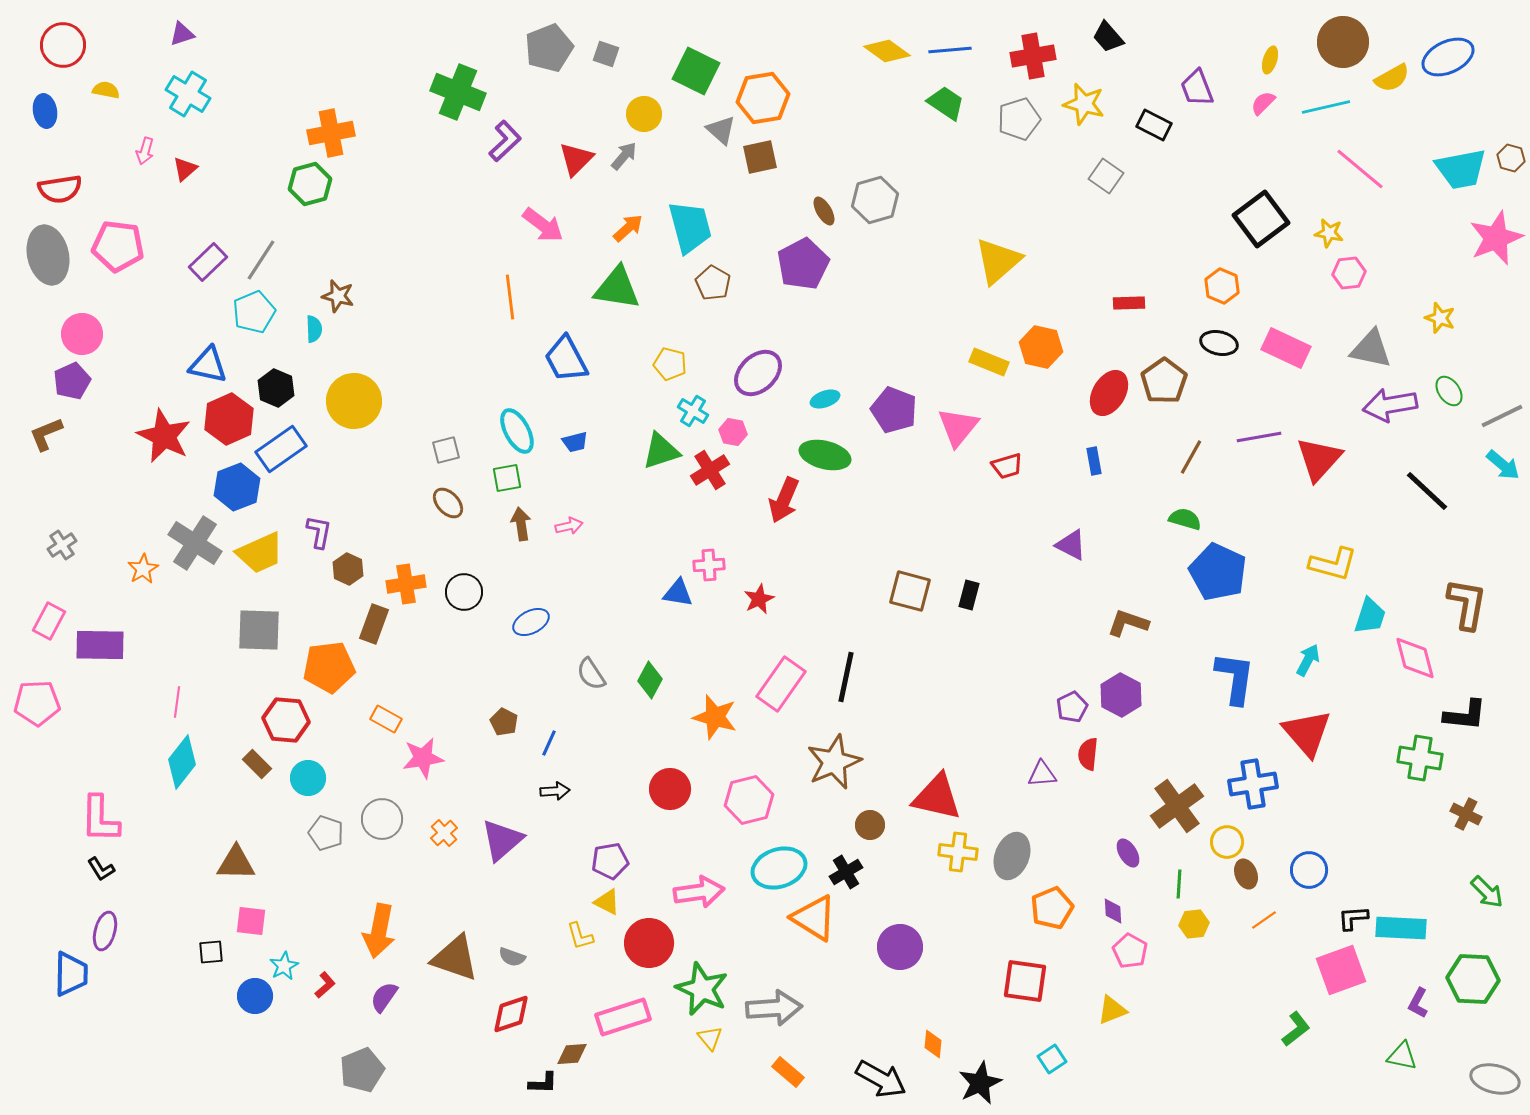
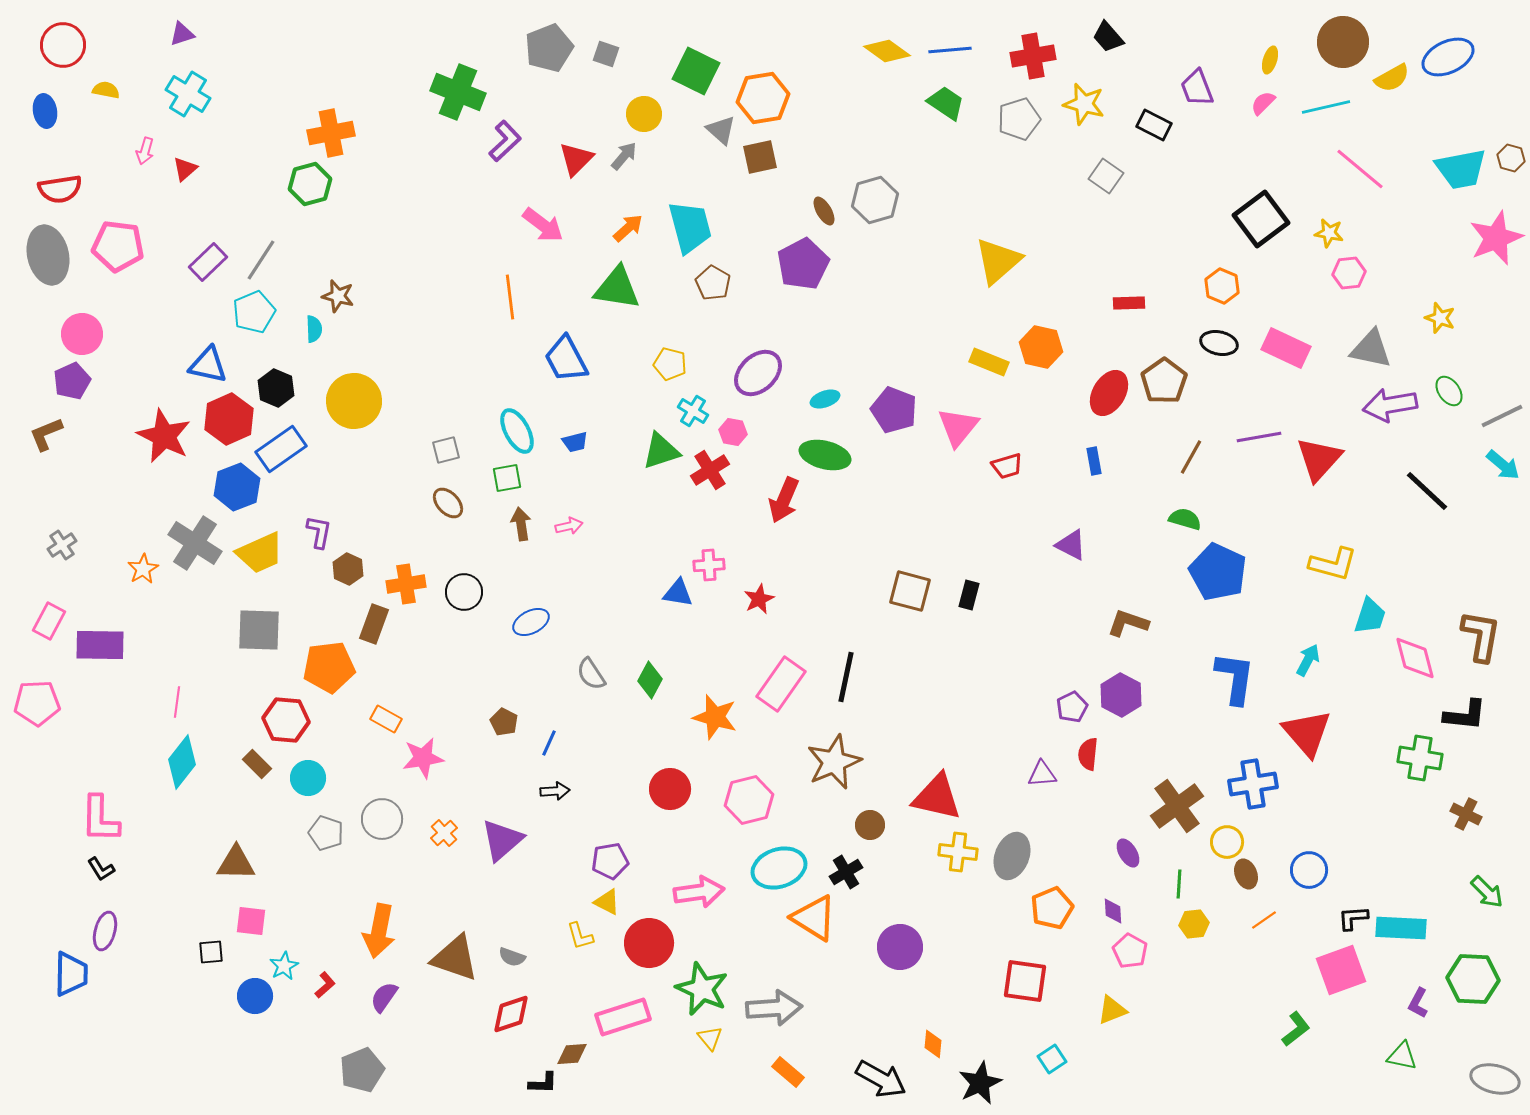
brown L-shape at (1467, 604): moved 14 px right, 32 px down
